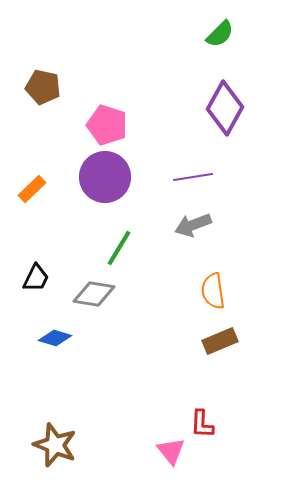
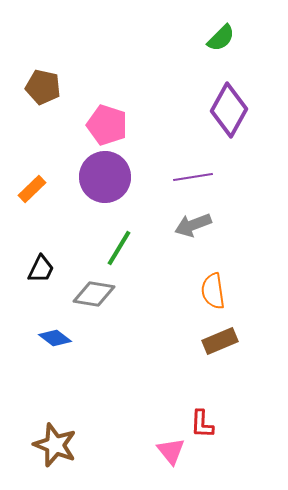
green semicircle: moved 1 px right, 4 px down
purple diamond: moved 4 px right, 2 px down
black trapezoid: moved 5 px right, 9 px up
blue diamond: rotated 20 degrees clockwise
